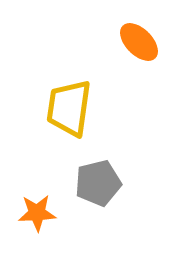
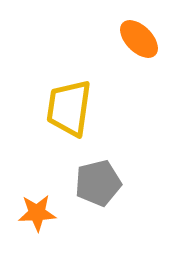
orange ellipse: moved 3 px up
